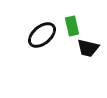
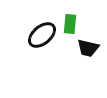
green rectangle: moved 2 px left, 2 px up; rotated 18 degrees clockwise
